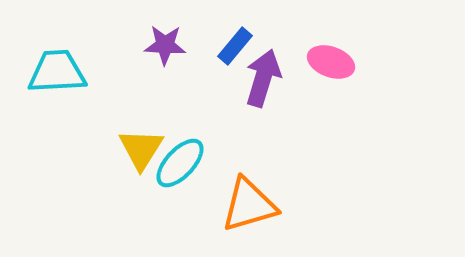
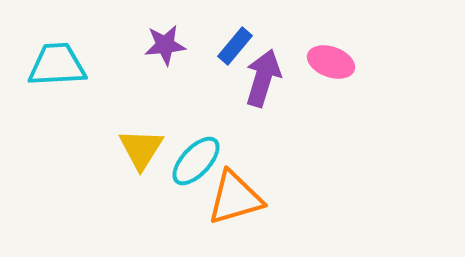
purple star: rotated 9 degrees counterclockwise
cyan trapezoid: moved 7 px up
cyan ellipse: moved 16 px right, 2 px up
orange triangle: moved 14 px left, 7 px up
